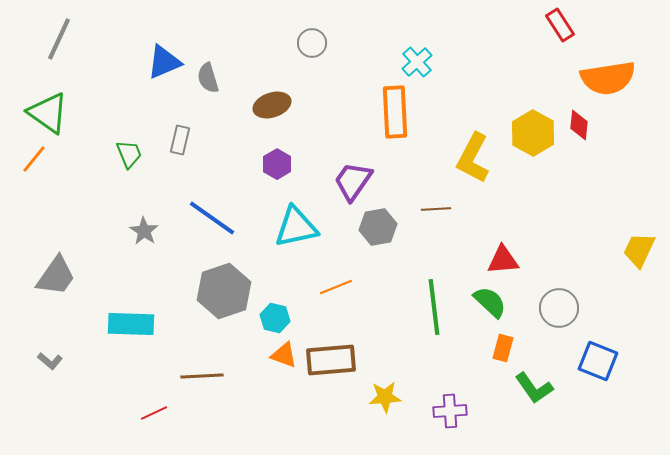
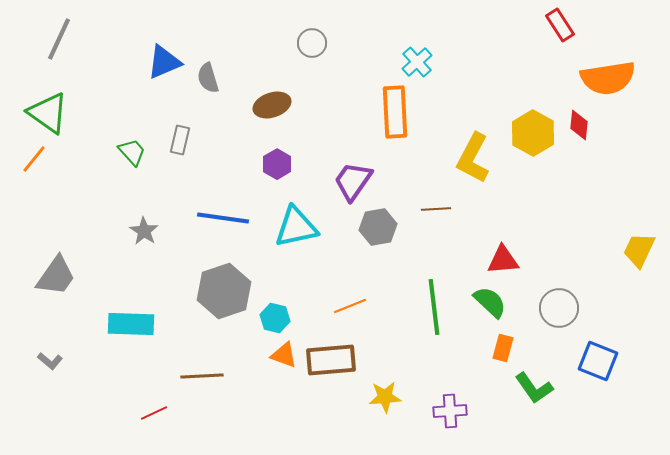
green trapezoid at (129, 154): moved 3 px right, 2 px up; rotated 20 degrees counterclockwise
blue line at (212, 218): moved 11 px right; rotated 27 degrees counterclockwise
orange line at (336, 287): moved 14 px right, 19 px down
